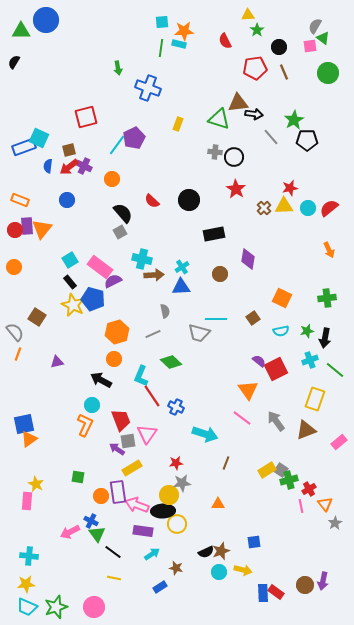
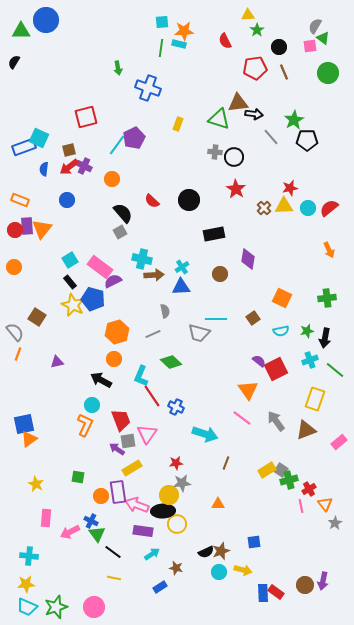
blue semicircle at (48, 166): moved 4 px left, 3 px down
pink rectangle at (27, 501): moved 19 px right, 17 px down
